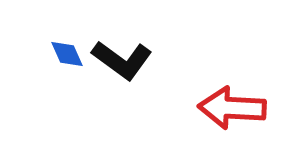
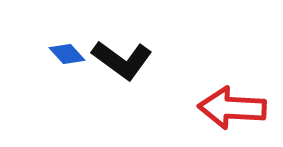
blue diamond: rotated 18 degrees counterclockwise
